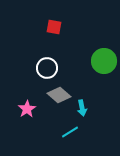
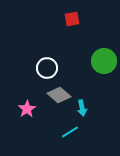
red square: moved 18 px right, 8 px up; rotated 21 degrees counterclockwise
